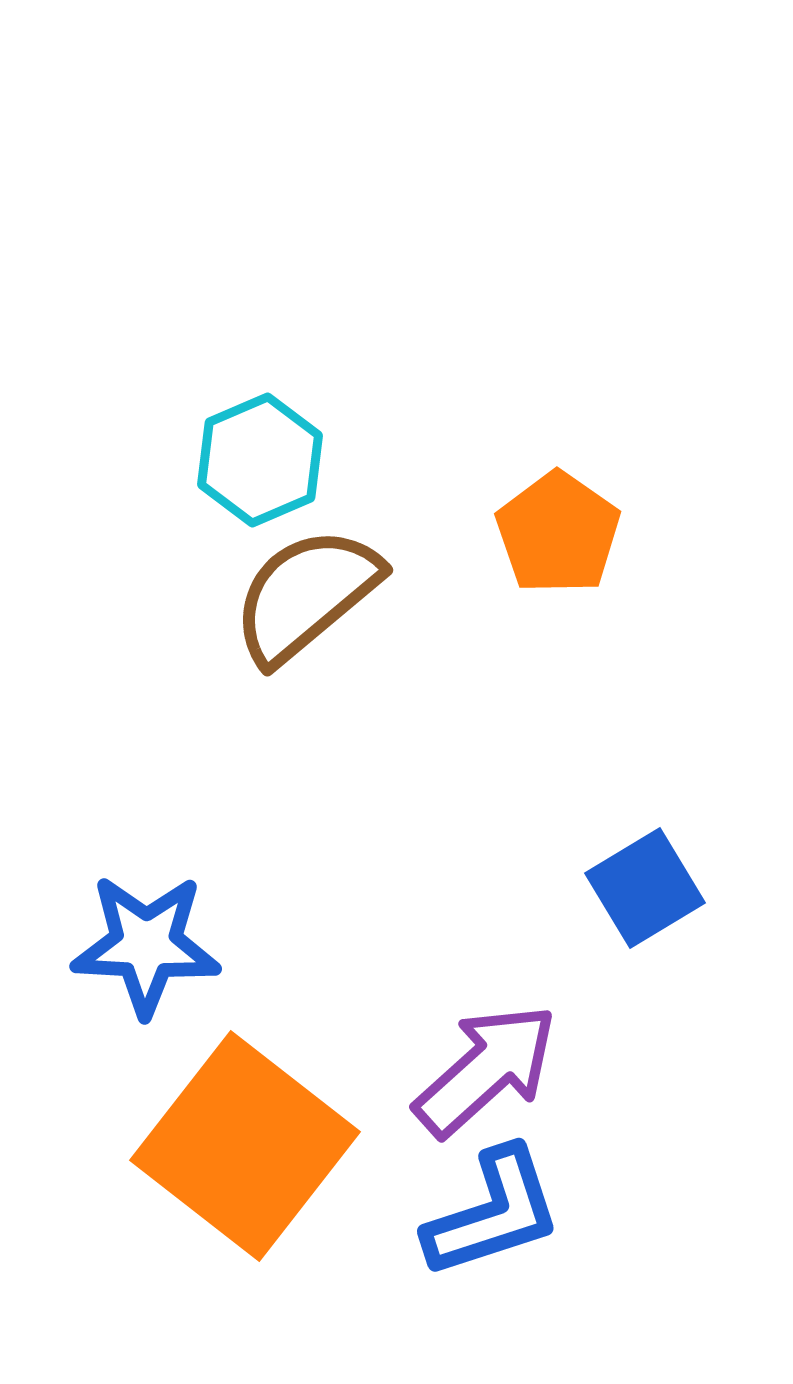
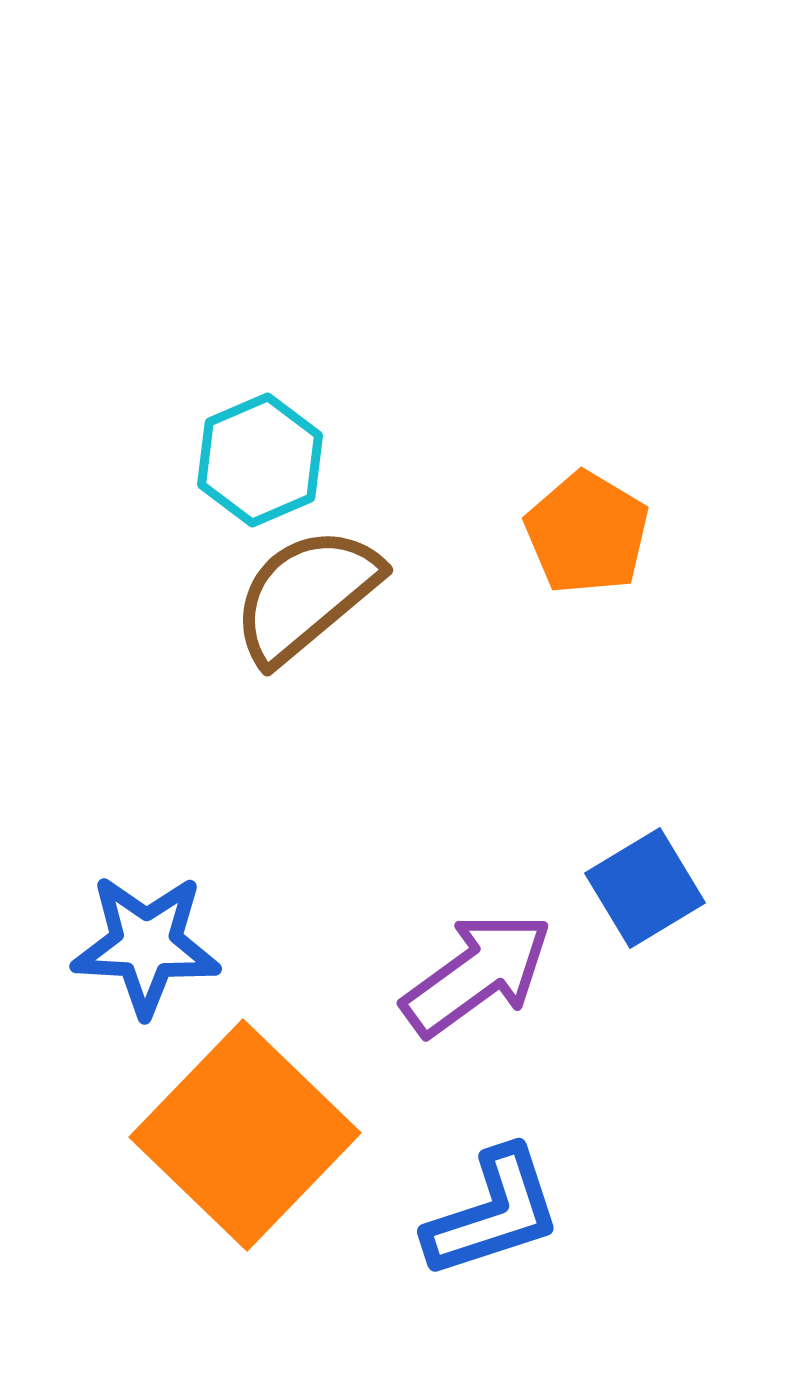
orange pentagon: moved 29 px right; rotated 4 degrees counterclockwise
purple arrow: moved 9 px left, 96 px up; rotated 6 degrees clockwise
orange square: moved 11 px up; rotated 6 degrees clockwise
